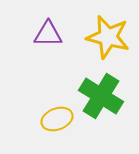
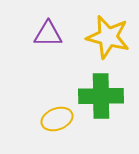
green cross: rotated 33 degrees counterclockwise
